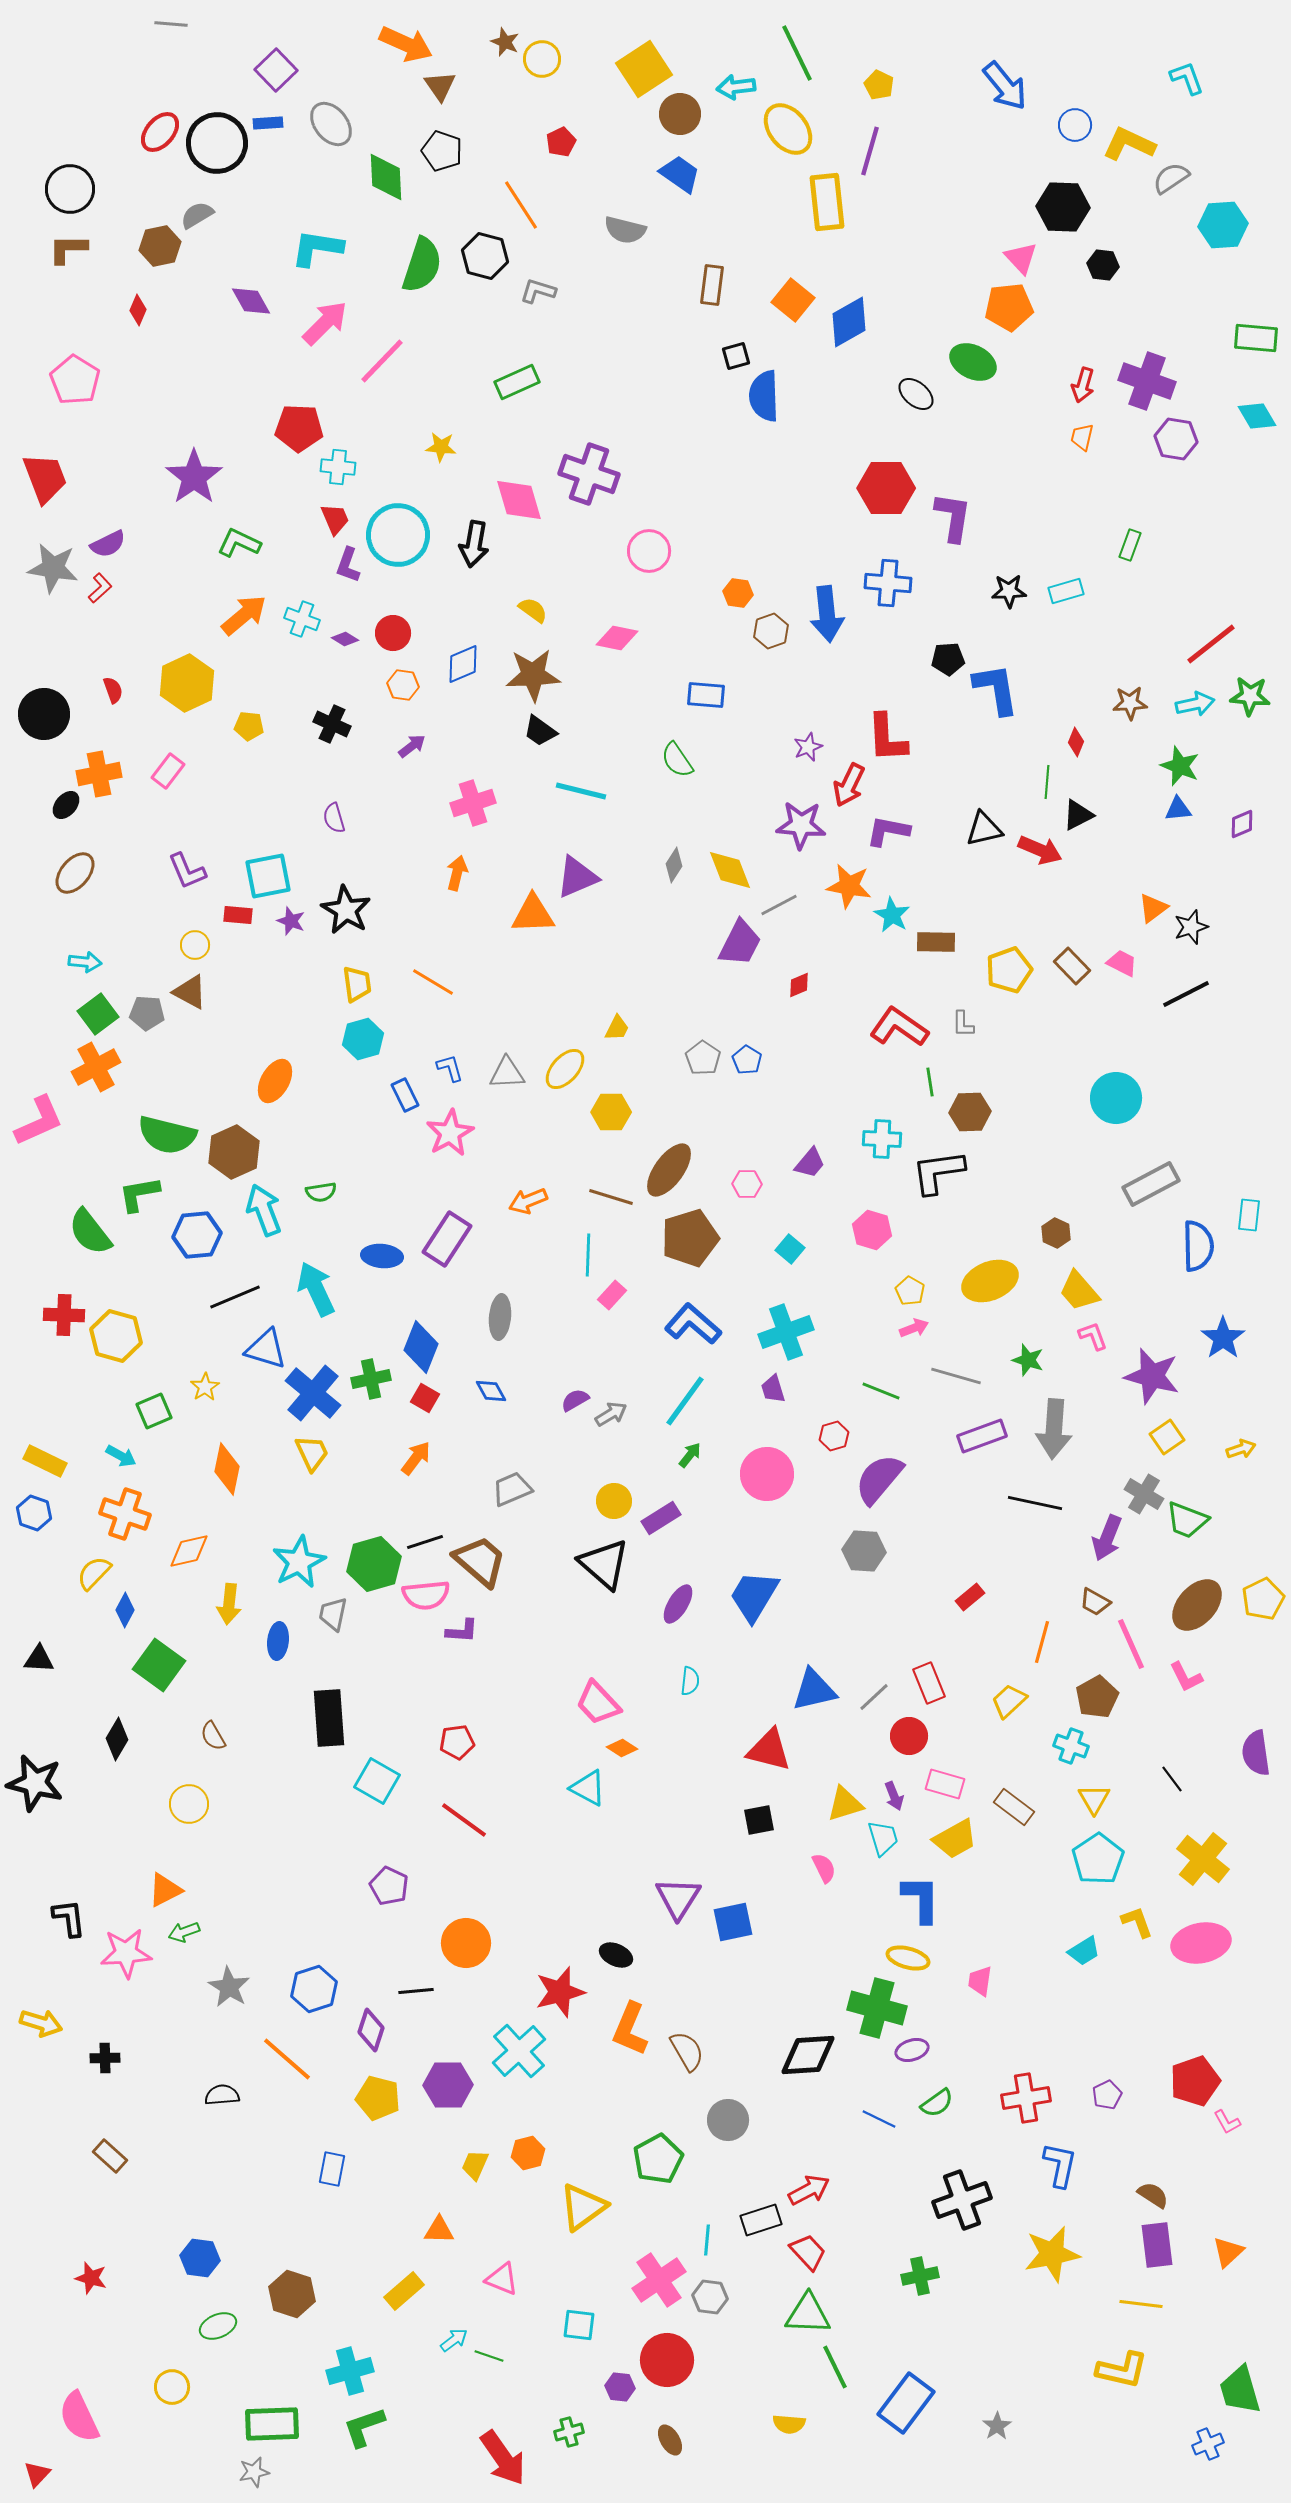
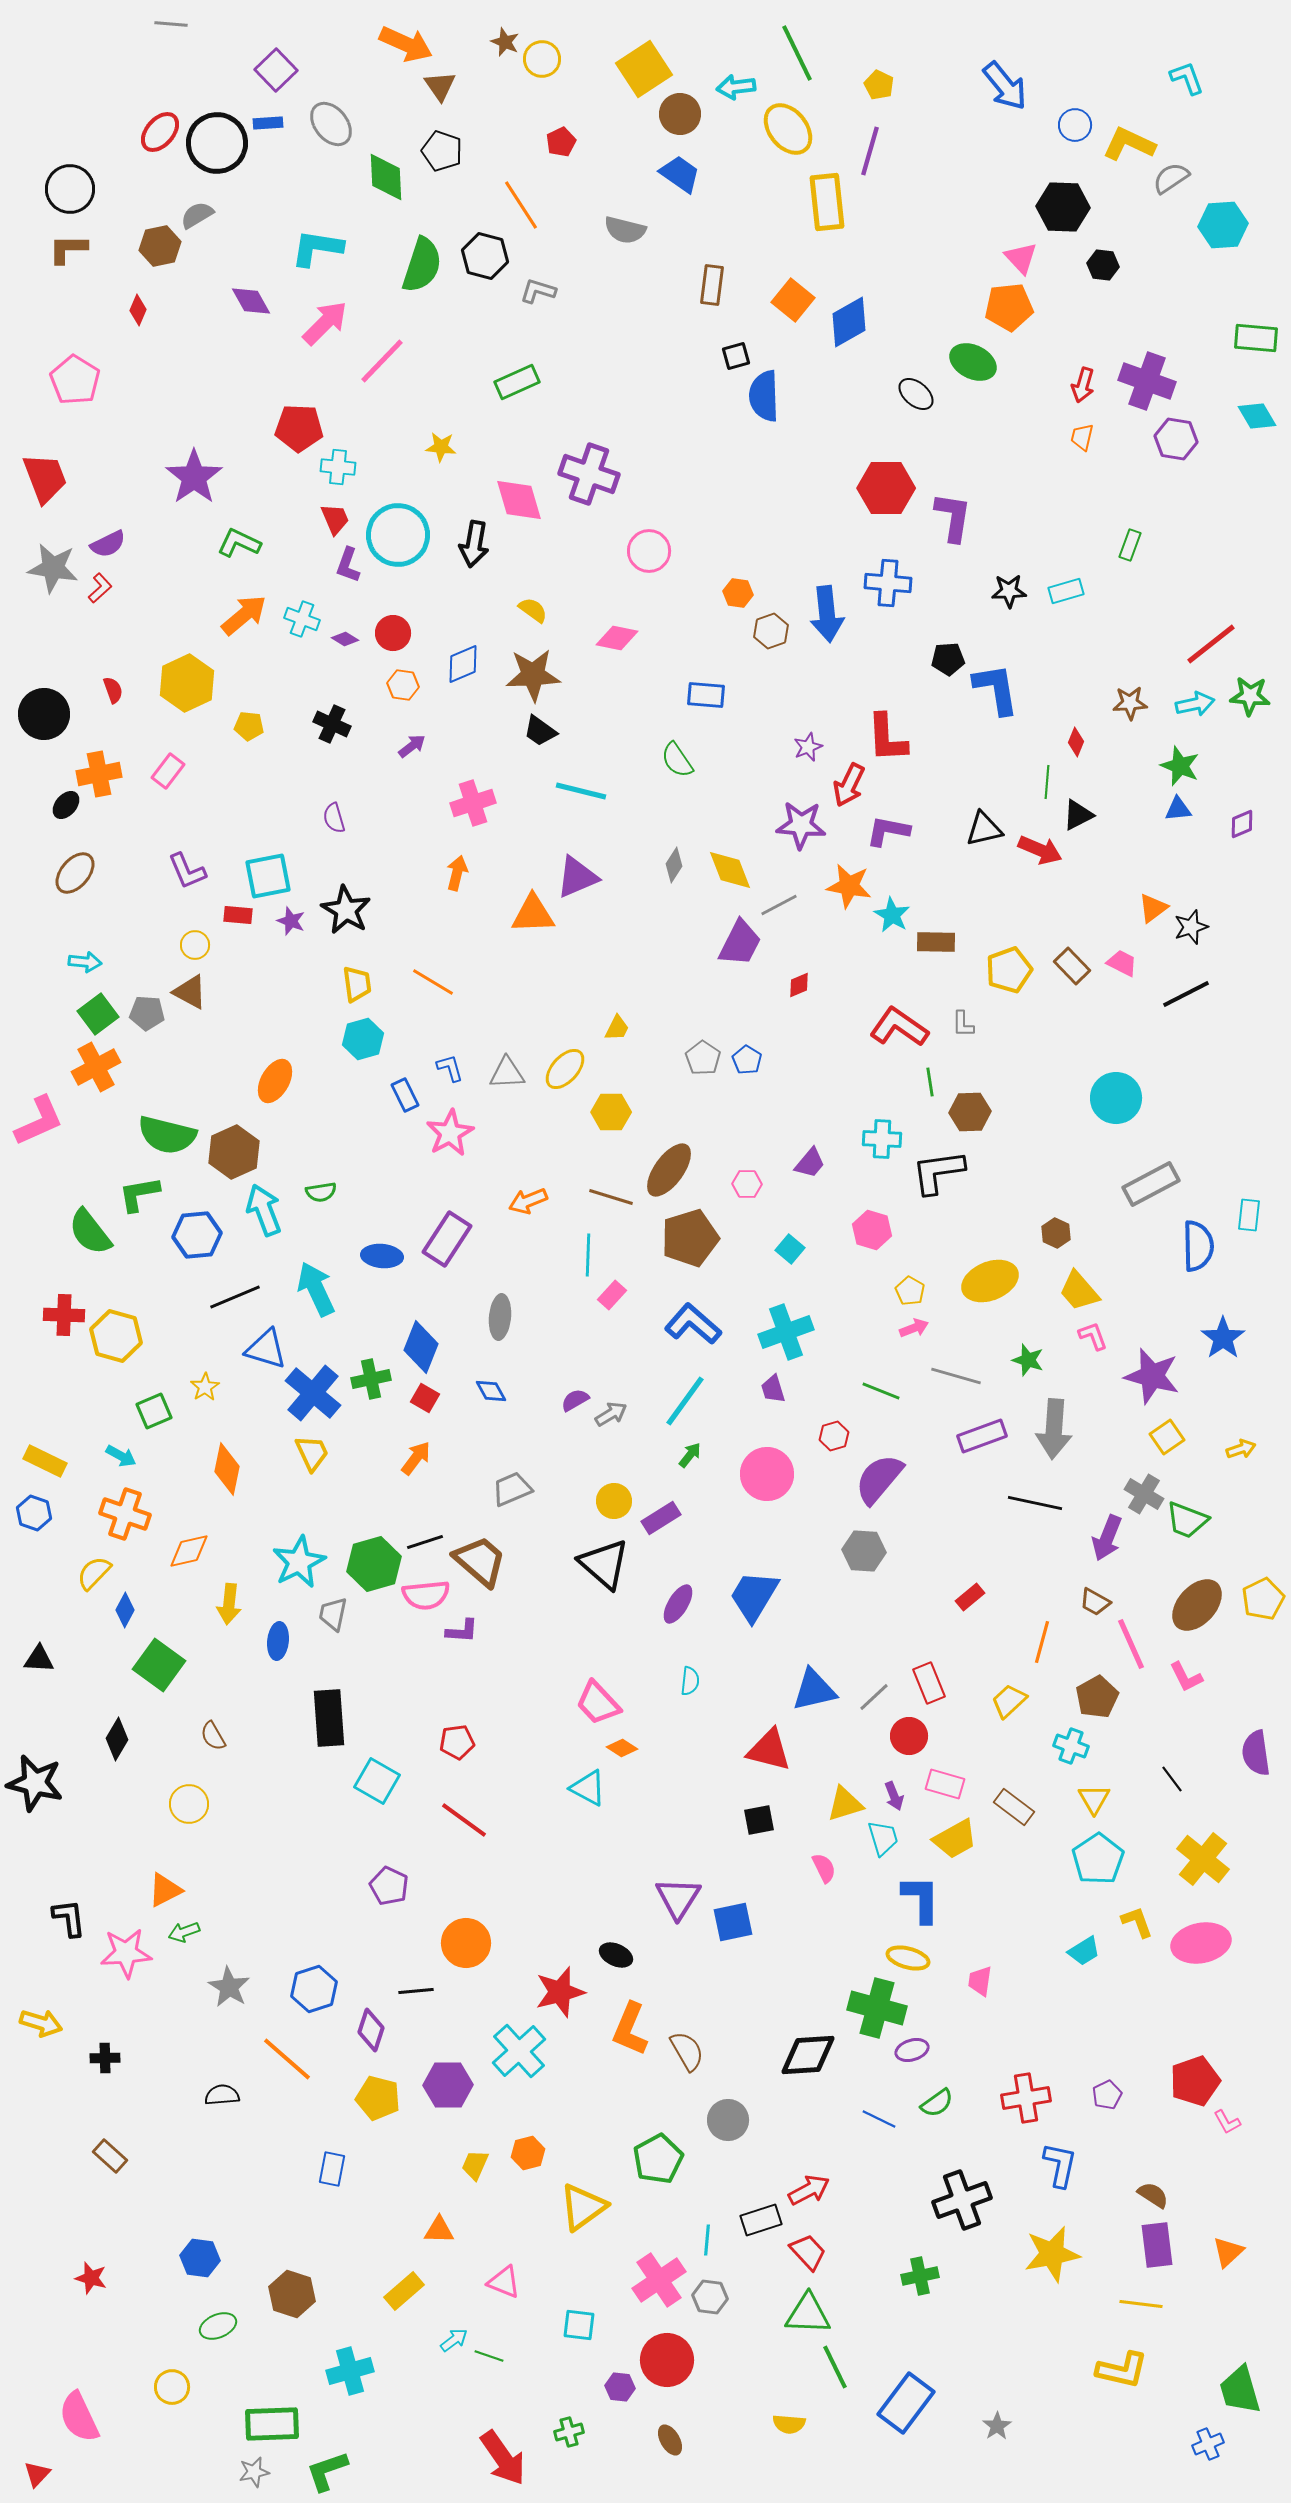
pink triangle at (502, 2279): moved 2 px right, 3 px down
green L-shape at (364, 2427): moved 37 px left, 44 px down
